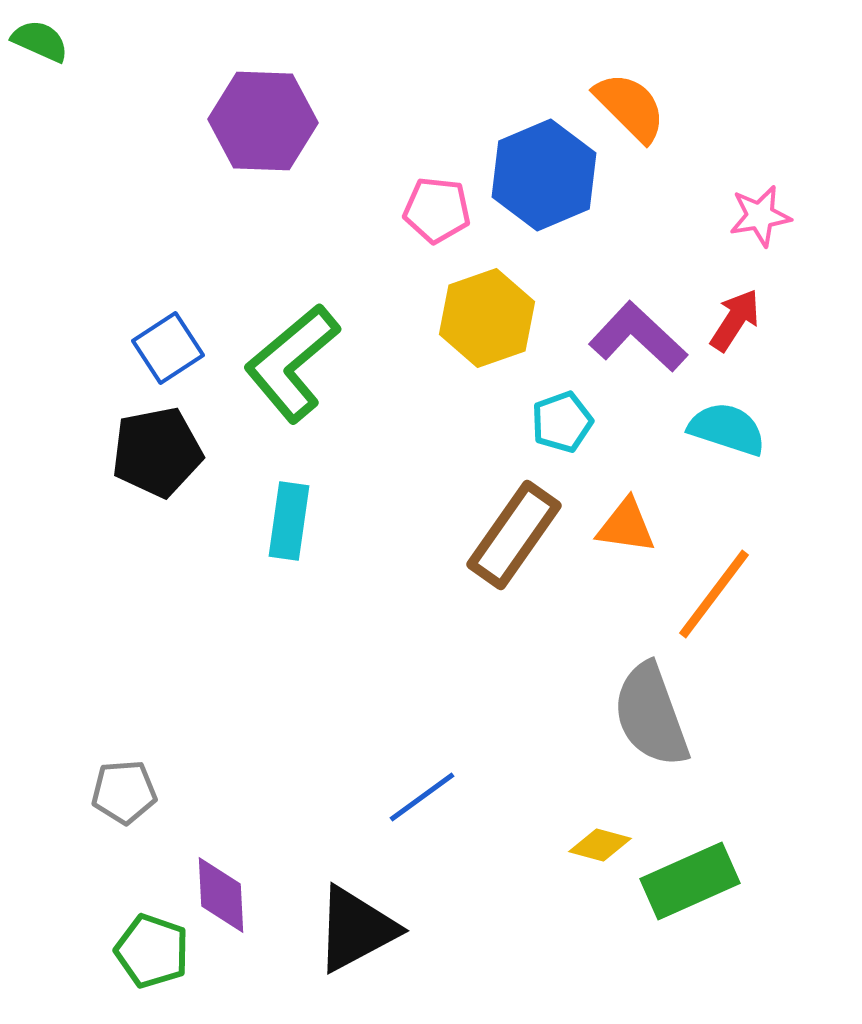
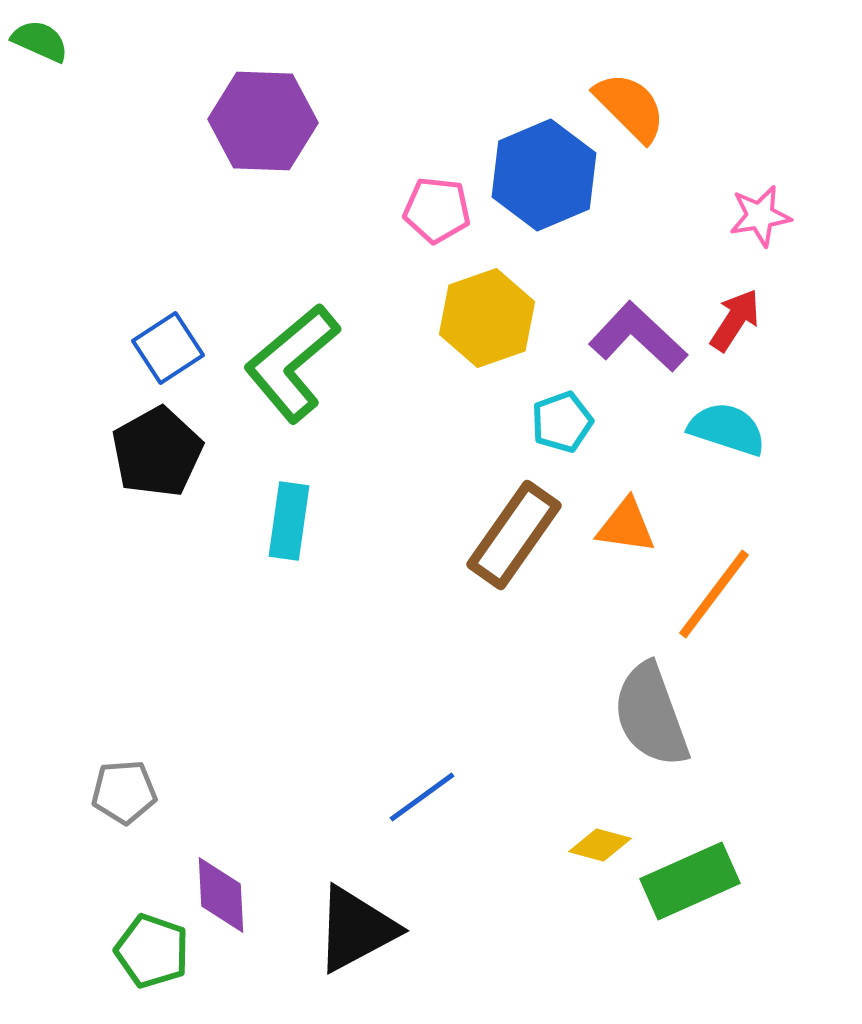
black pentagon: rotated 18 degrees counterclockwise
